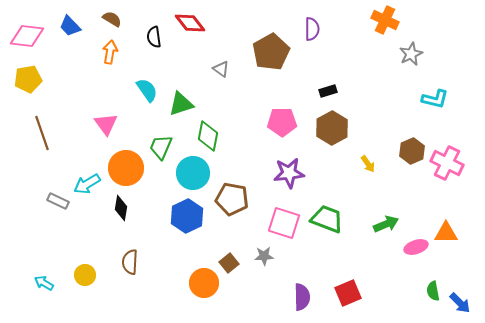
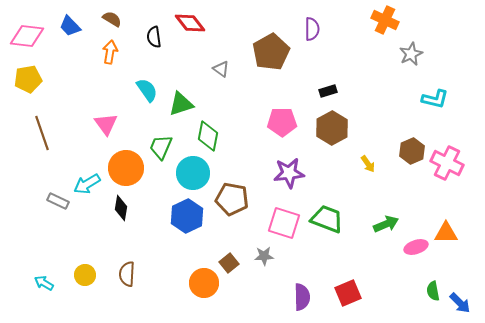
brown semicircle at (130, 262): moved 3 px left, 12 px down
